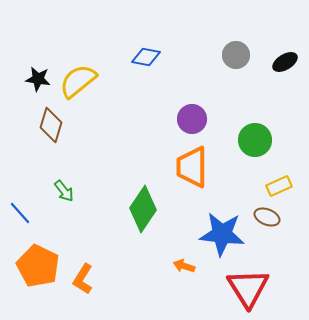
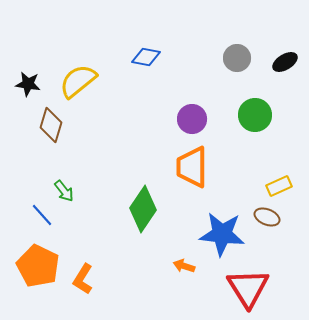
gray circle: moved 1 px right, 3 px down
black star: moved 10 px left, 5 px down
green circle: moved 25 px up
blue line: moved 22 px right, 2 px down
